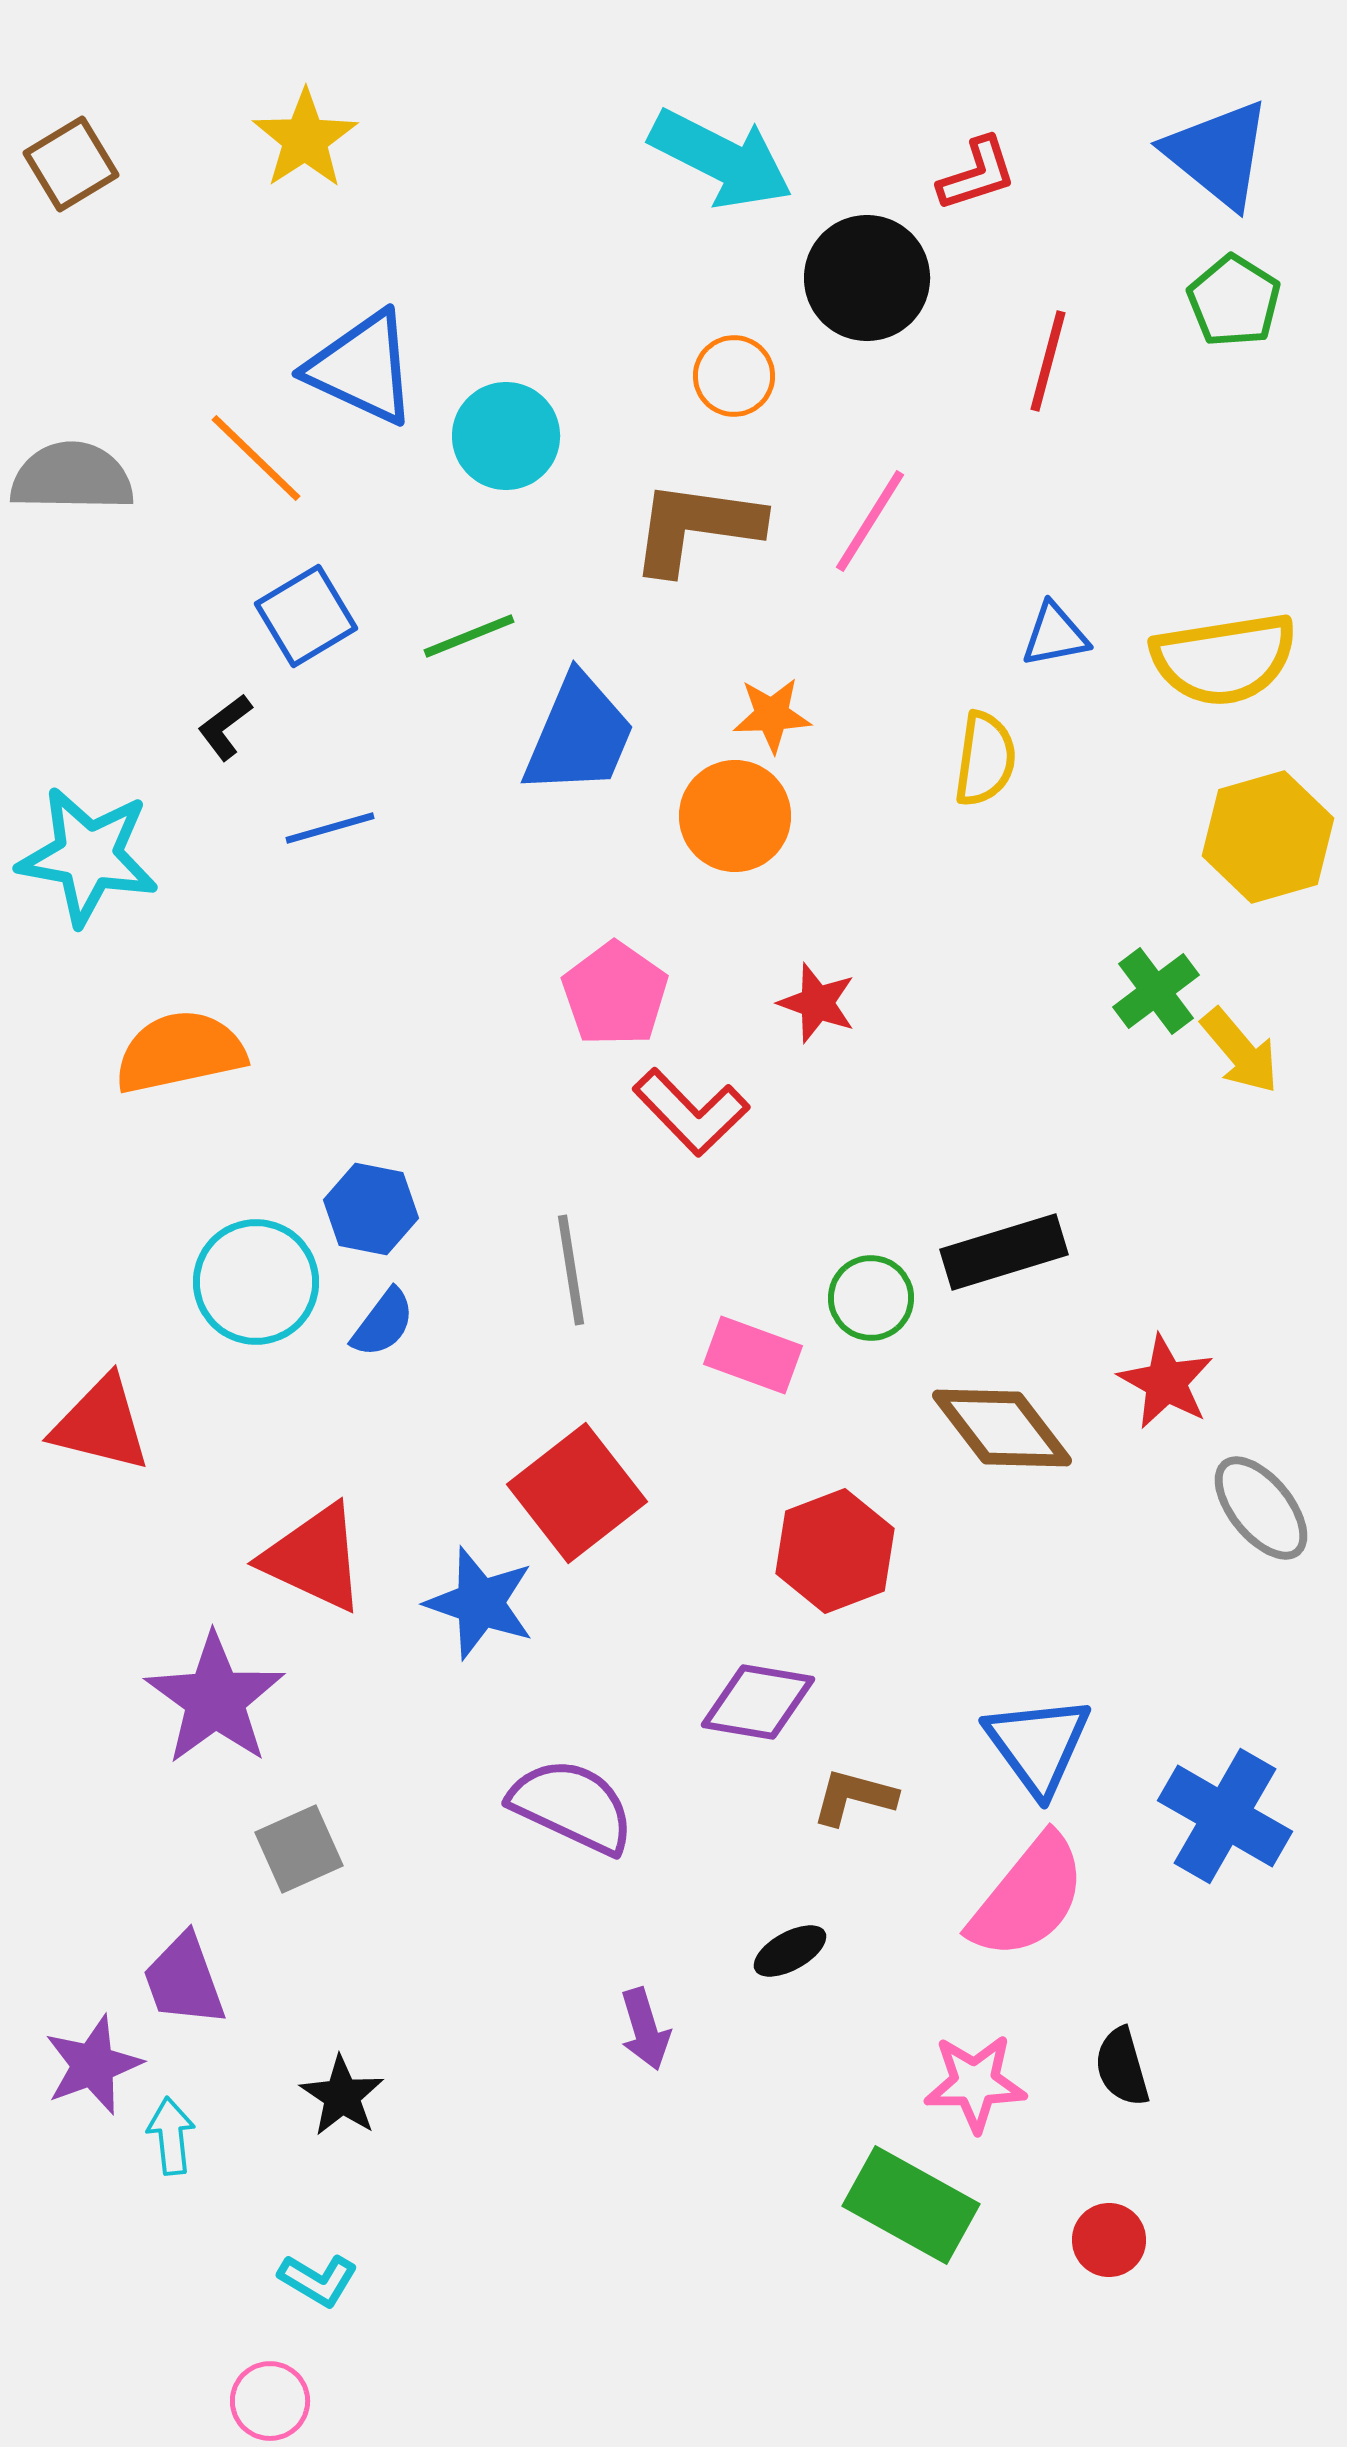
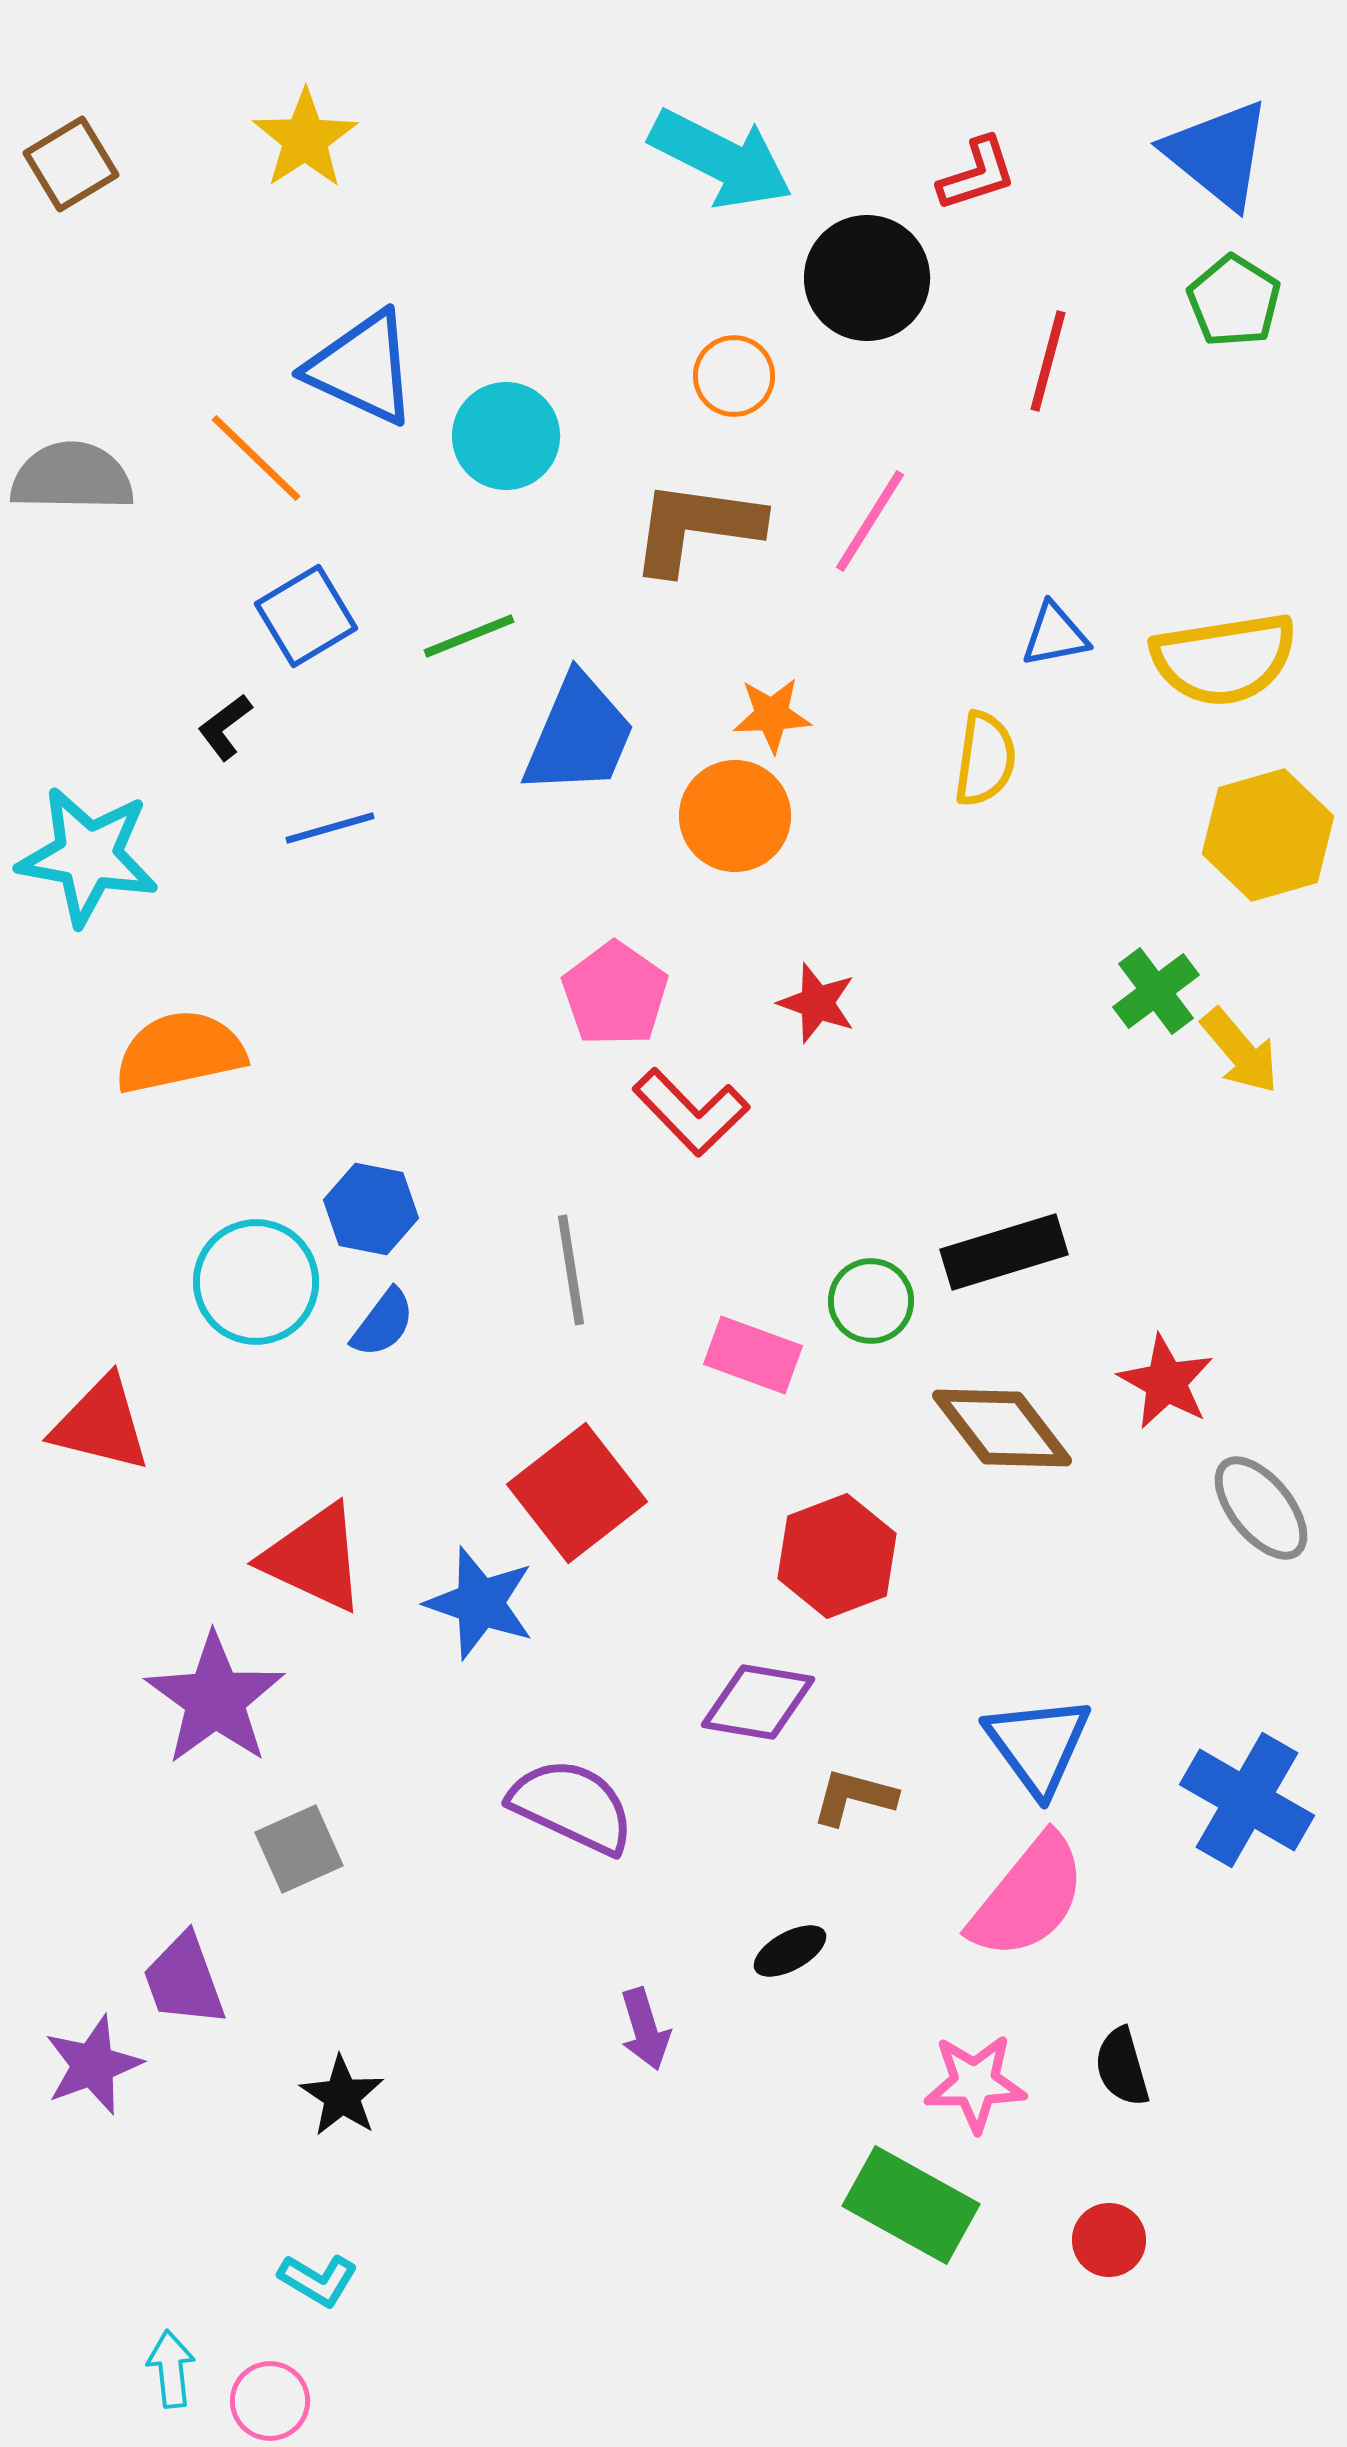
yellow hexagon at (1268, 837): moved 2 px up
green circle at (871, 1298): moved 3 px down
red hexagon at (835, 1551): moved 2 px right, 5 px down
blue cross at (1225, 1816): moved 22 px right, 16 px up
cyan arrow at (171, 2136): moved 233 px down
